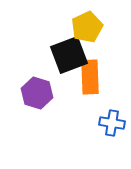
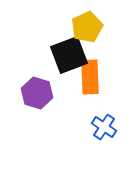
blue cross: moved 8 px left, 4 px down; rotated 25 degrees clockwise
